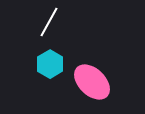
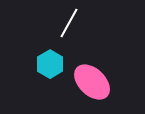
white line: moved 20 px right, 1 px down
